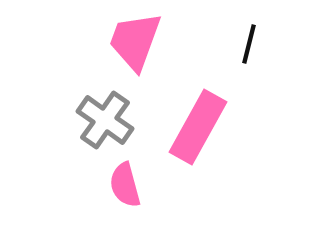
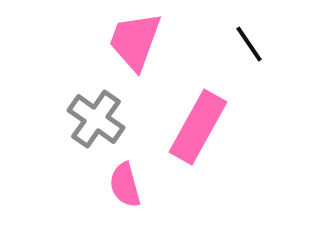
black line: rotated 48 degrees counterclockwise
gray cross: moved 9 px left, 1 px up
